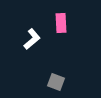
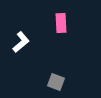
white L-shape: moved 11 px left, 3 px down
